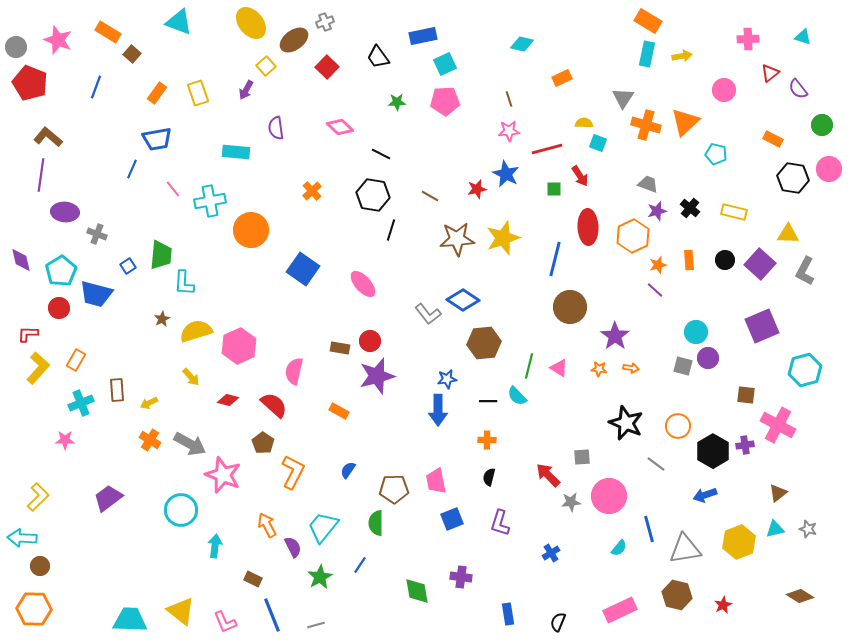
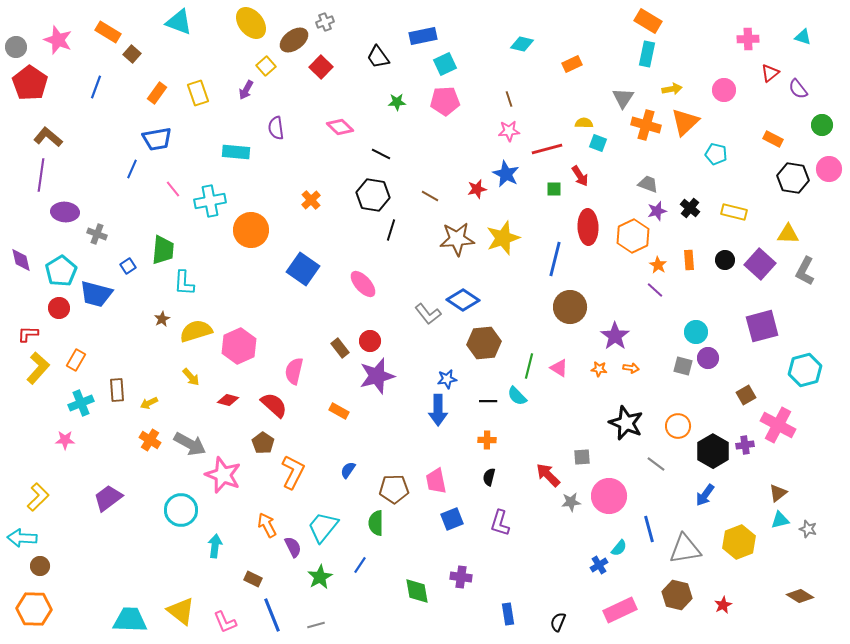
yellow arrow at (682, 56): moved 10 px left, 33 px down
red square at (327, 67): moved 6 px left
orange rectangle at (562, 78): moved 10 px right, 14 px up
red pentagon at (30, 83): rotated 12 degrees clockwise
orange cross at (312, 191): moved 1 px left, 9 px down
green trapezoid at (161, 255): moved 2 px right, 5 px up
orange star at (658, 265): rotated 24 degrees counterclockwise
purple square at (762, 326): rotated 8 degrees clockwise
brown rectangle at (340, 348): rotated 42 degrees clockwise
brown square at (746, 395): rotated 36 degrees counterclockwise
blue arrow at (705, 495): rotated 35 degrees counterclockwise
cyan triangle at (775, 529): moved 5 px right, 9 px up
blue cross at (551, 553): moved 48 px right, 12 px down
